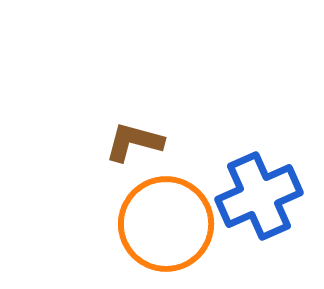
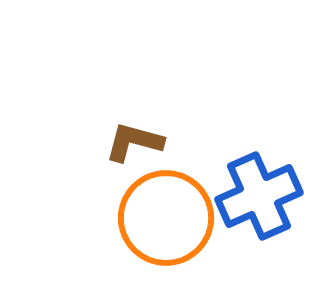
orange circle: moved 6 px up
